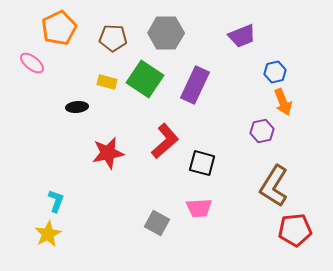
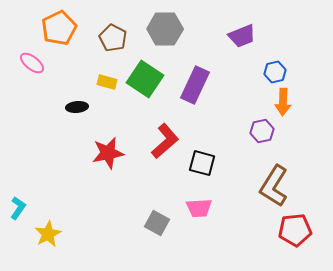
gray hexagon: moved 1 px left, 4 px up
brown pentagon: rotated 24 degrees clockwise
orange arrow: rotated 24 degrees clockwise
cyan L-shape: moved 38 px left, 7 px down; rotated 15 degrees clockwise
